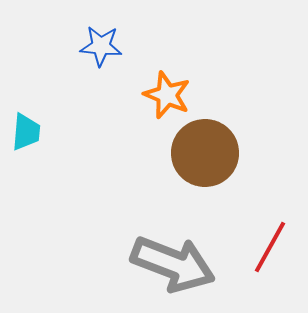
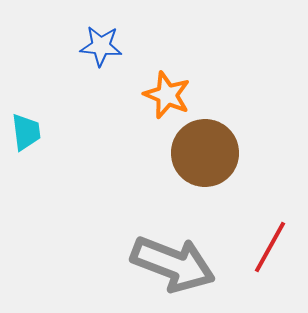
cyan trapezoid: rotated 12 degrees counterclockwise
